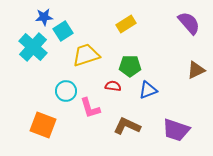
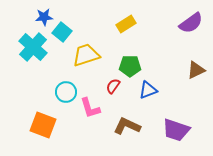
purple semicircle: moved 2 px right; rotated 95 degrees clockwise
cyan square: moved 1 px left, 1 px down; rotated 18 degrees counterclockwise
red semicircle: rotated 63 degrees counterclockwise
cyan circle: moved 1 px down
